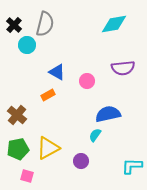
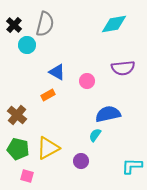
green pentagon: rotated 25 degrees clockwise
